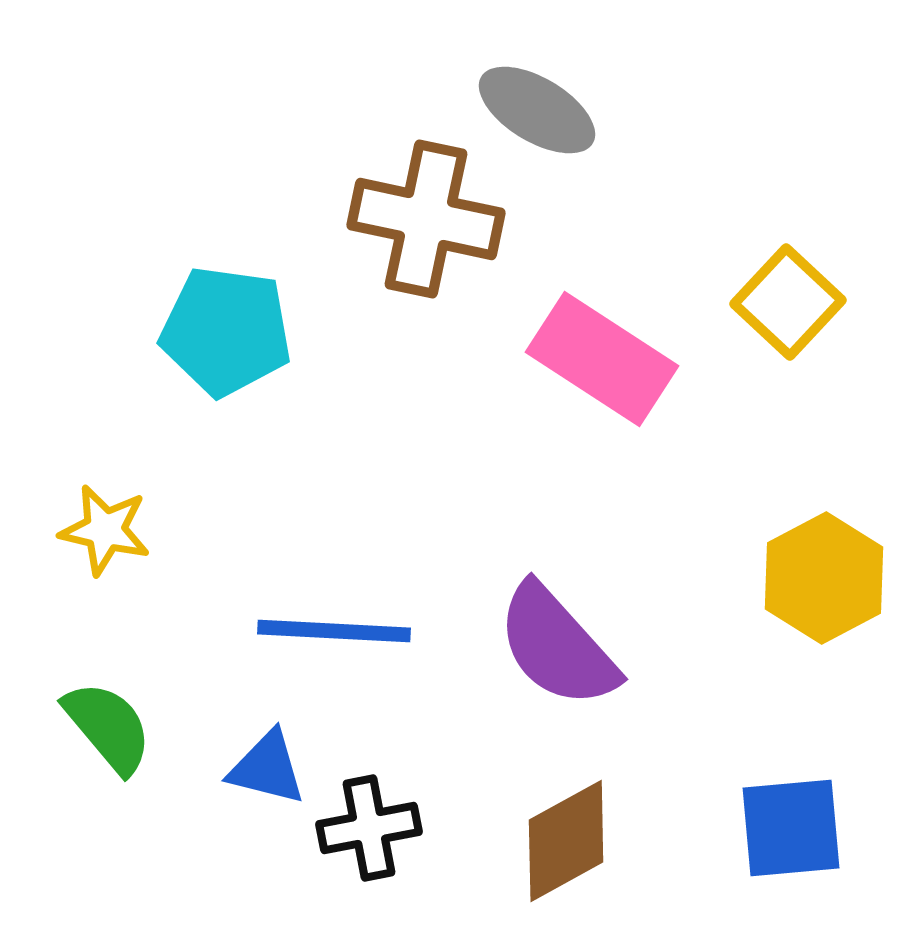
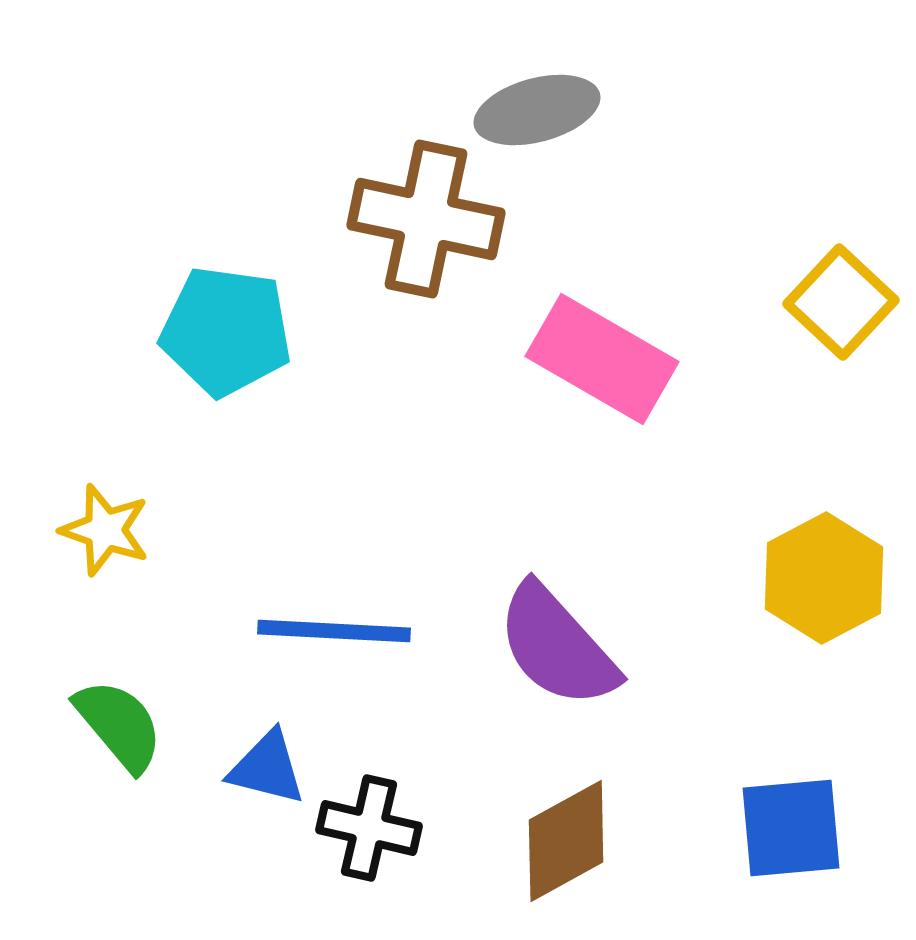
gray ellipse: rotated 46 degrees counterclockwise
yellow square: moved 53 px right
pink rectangle: rotated 3 degrees counterclockwise
yellow star: rotated 6 degrees clockwise
green semicircle: moved 11 px right, 2 px up
black cross: rotated 24 degrees clockwise
